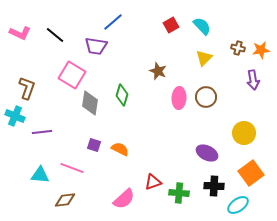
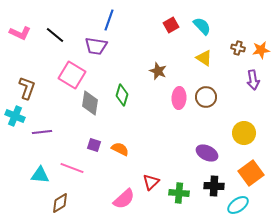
blue line: moved 4 px left, 2 px up; rotated 30 degrees counterclockwise
yellow triangle: rotated 42 degrees counterclockwise
red triangle: moved 2 px left; rotated 24 degrees counterclockwise
brown diamond: moved 5 px left, 3 px down; rotated 25 degrees counterclockwise
